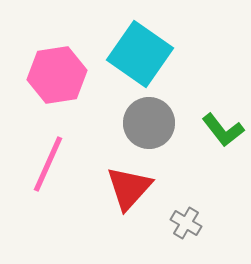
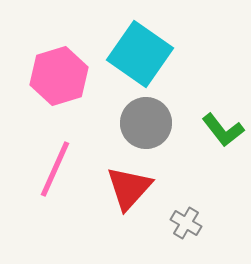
pink hexagon: moved 2 px right, 1 px down; rotated 8 degrees counterclockwise
gray circle: moved 3 px left
pink line: moved 7 px right, 5 px down
